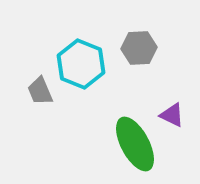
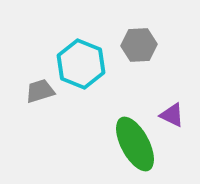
gray hexagon: moved 3 px up
gray trapezoid: rotated 96 degrees clockwise
